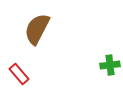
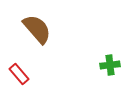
brown semicircle: rotated 112 degrees clockwise
